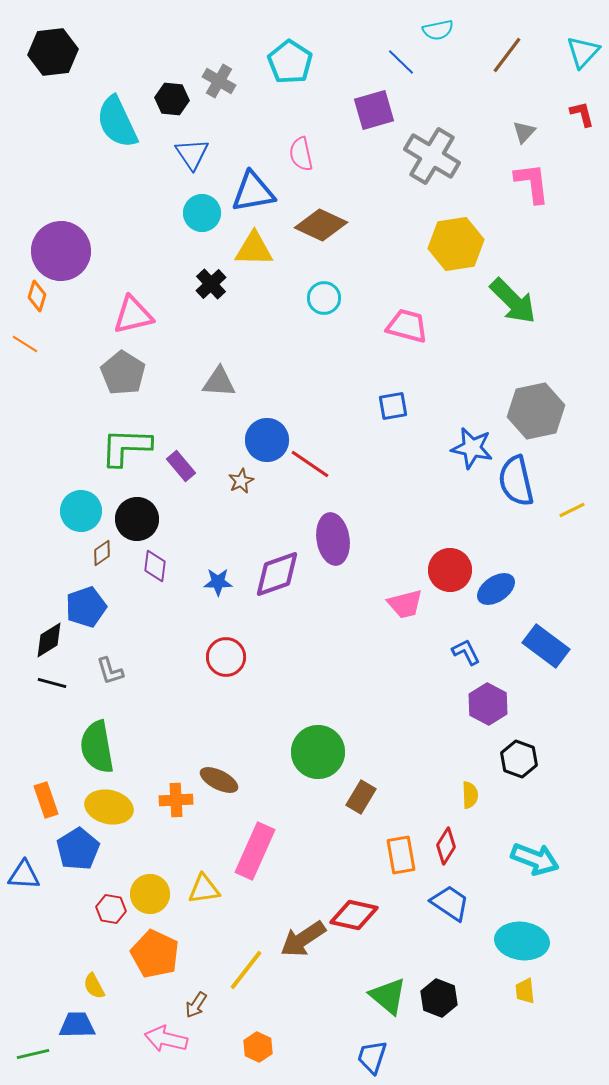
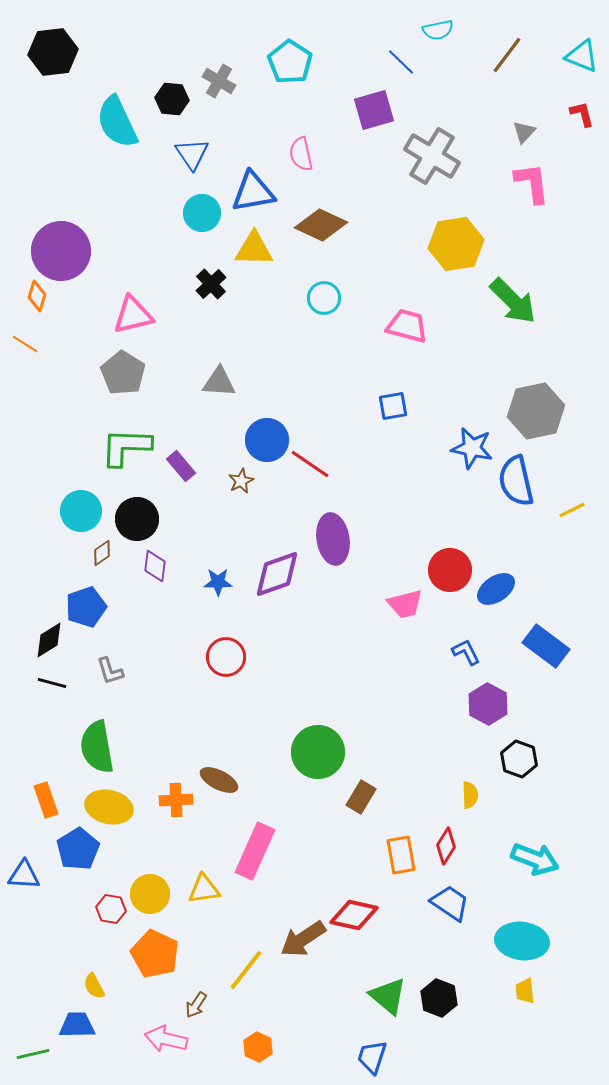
cyan triangle at (583, 52): moved 1 px left, 4 px down; rotated 51 degrees counterclockwise
